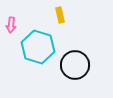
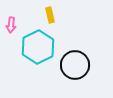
yellow rectangle: moved 10 px left
cyan hexagon: rotated 16 degrees clockwise
